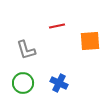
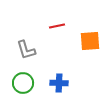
blue cross: rotated 24 degrees counterclockwise
